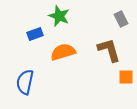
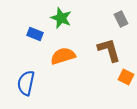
green star: moved 2 px right, 2 px down
blue rectangle: rotated 42 degrees clockwise
orange semicircle: moved 4 px down
orange square: rotated 28 degrees clockwise
blue semicircle: moved 1 px right, 1 px down
